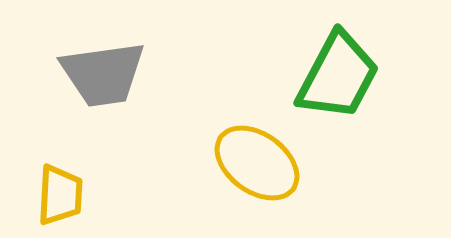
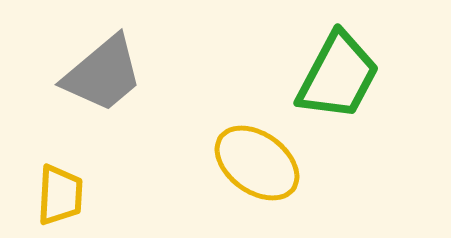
gray trapezoid: rotated 32 degrees counterclockwise
